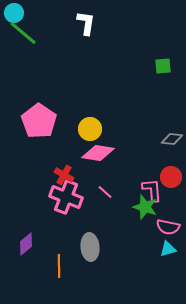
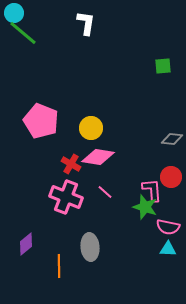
pink pentagon: moved 2 px right; rotated 12 degrees counterclockwise
yellow circle: moved 1 px right, 1 px up
pink diamond: moved 4 px down
red cross: moved 7 px right, 11 px up
cyan triangle: rotated 18 degrees clockwise
